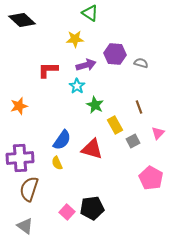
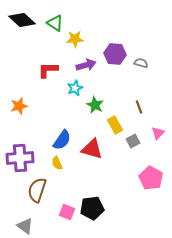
green triangle: moved 35 px left, 10 px down
cyan star: moved 2 px left, 2 px down; rotated 14 degrees clockwise
brown semicircle: moved 8 px right, 1 px down
pink square: rotated 21 degrees counterclockwise
